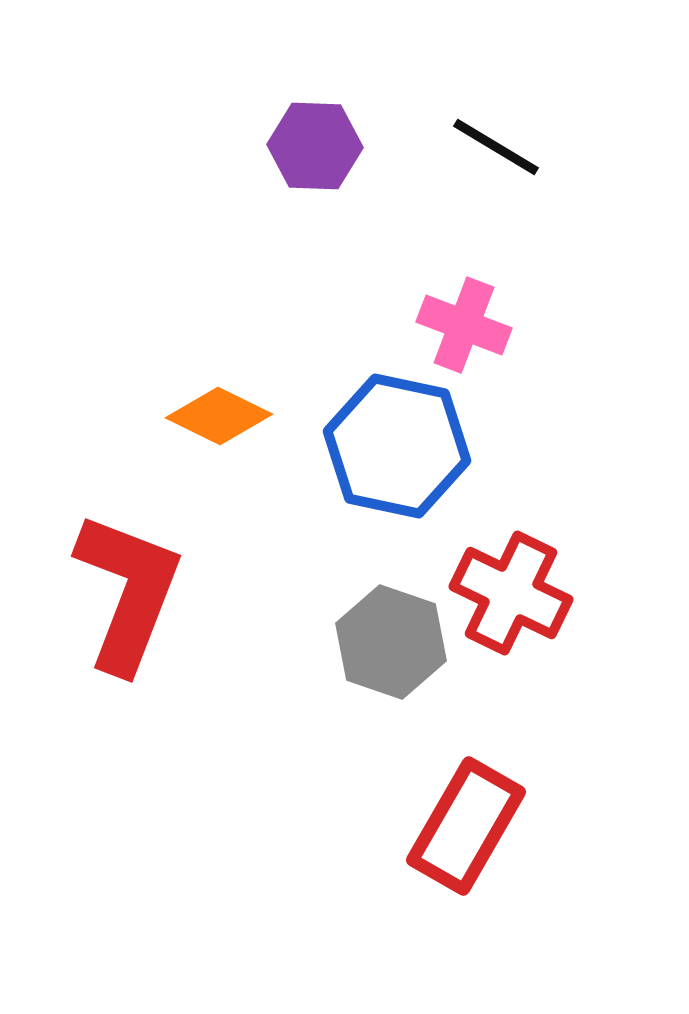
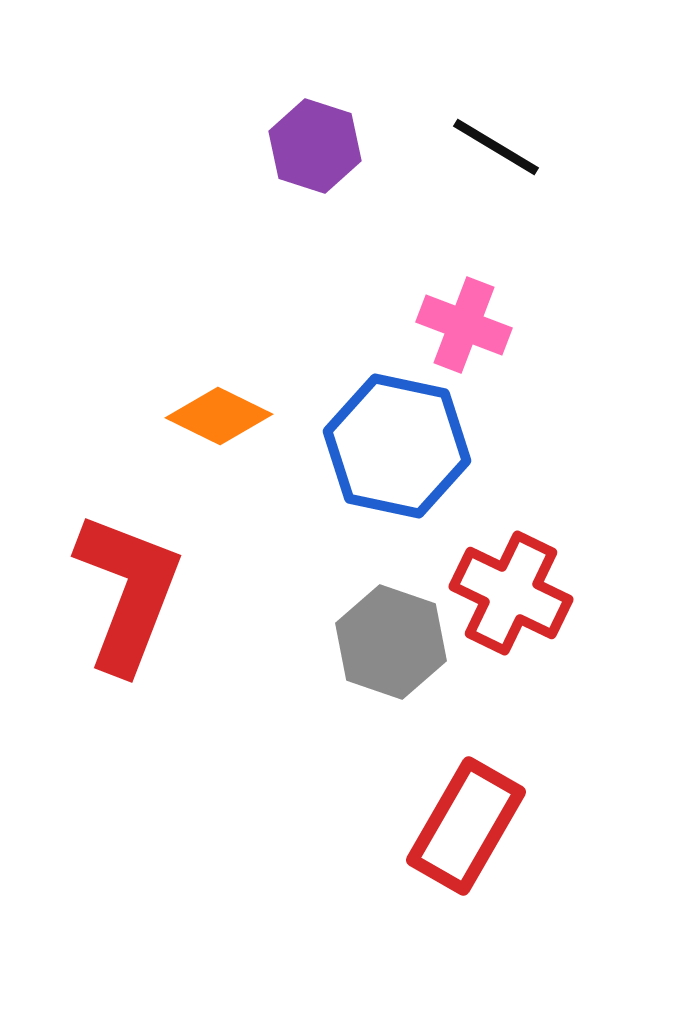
purple hexagon: rotated 16 degrees clockwise
